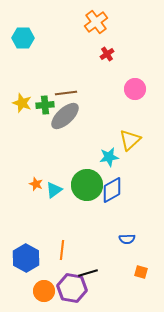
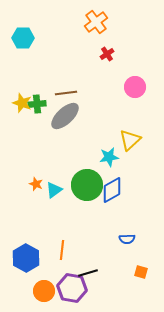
pink circle: moved 2 px up
green cross: moved 8 px left, 1 px up
